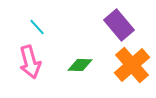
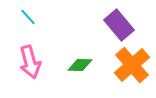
cyan line: moved 9 px left, 10 px up
